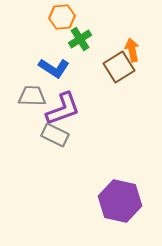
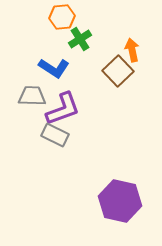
brown square: moved 1 px left, 4 px down; rotated 12 degrees counterclockwise
